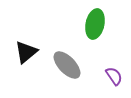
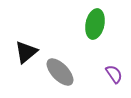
gray ellipse: moved 7 px left, 7 px down
purple semicircle: moved 2 px up
